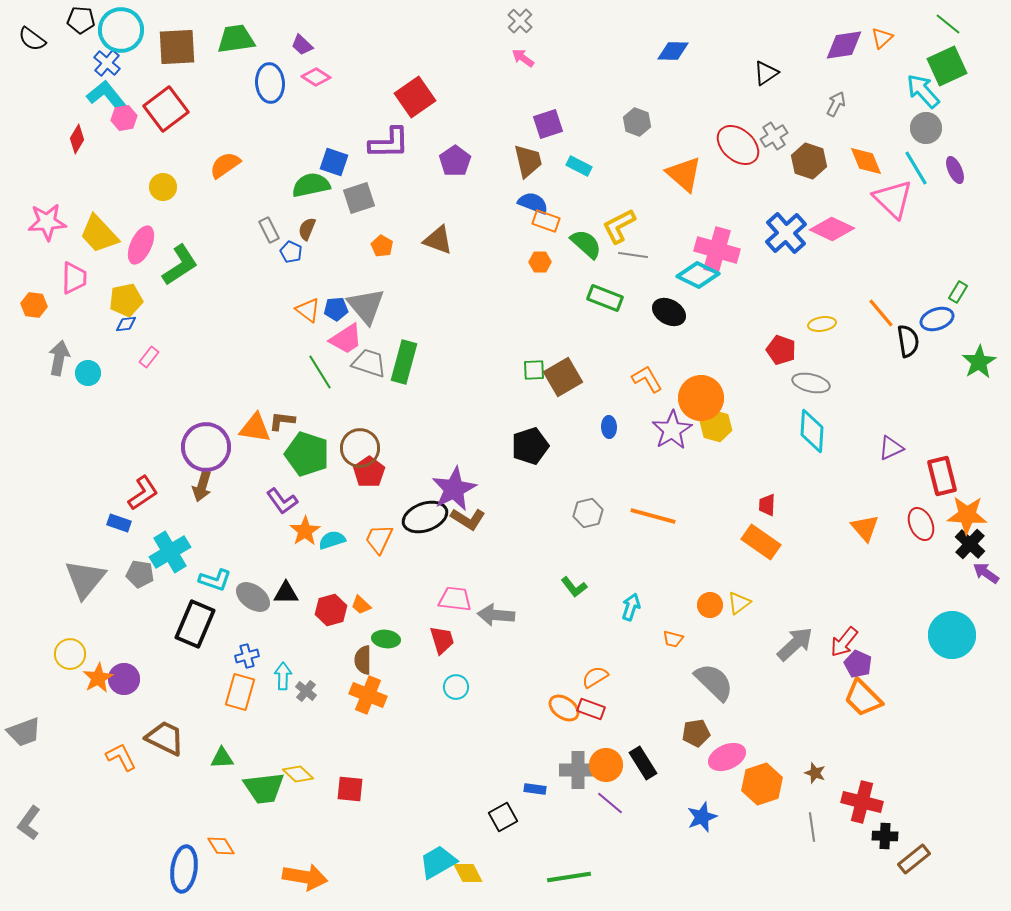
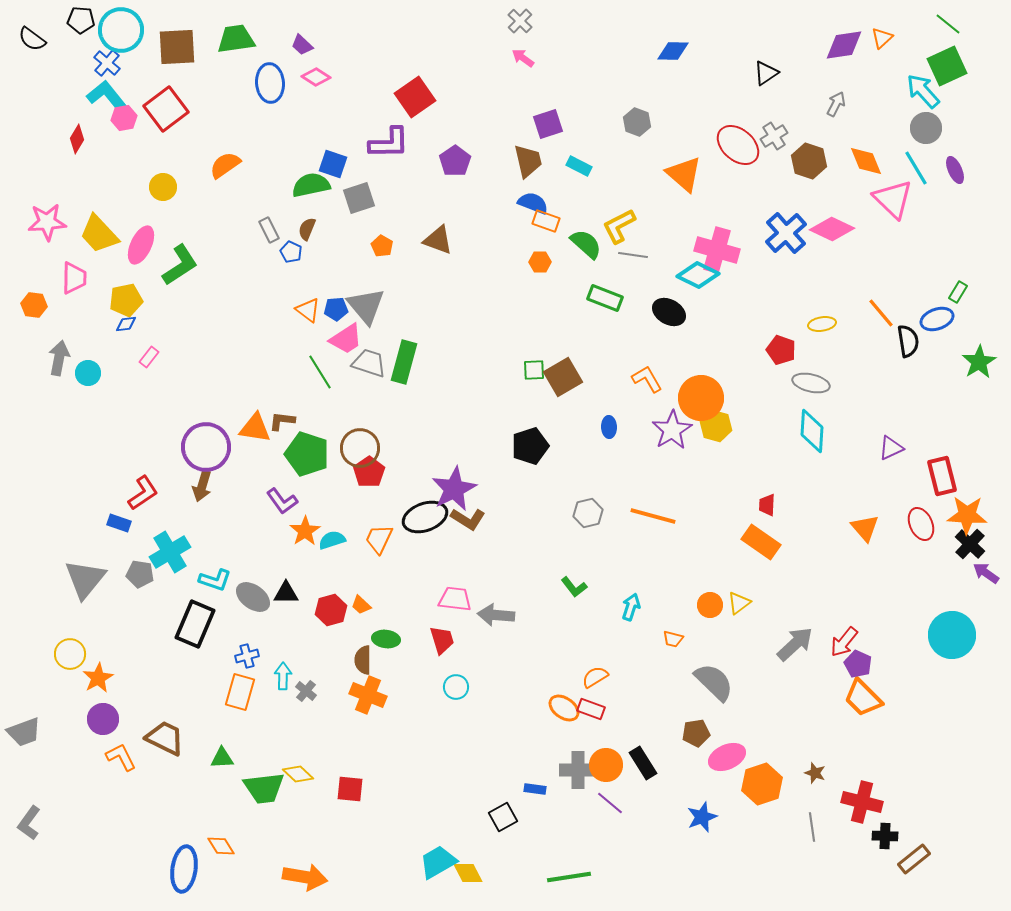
blue square at (334, 162): moved 1 px left, 2 px down
purple circle at (124, 679): moved 21 px left, 40 px down
